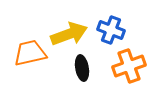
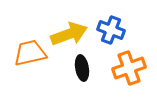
orange cross: moved 2 px down
